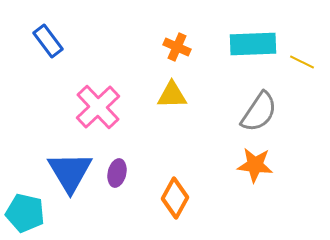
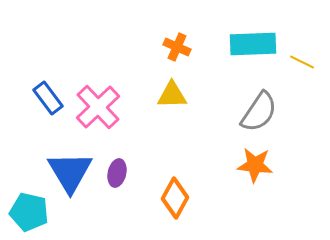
blue rectangle: moved 57 px down
cyan pentagon: moved 4 px right, 1 px up
